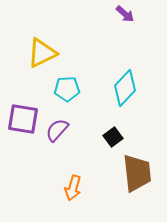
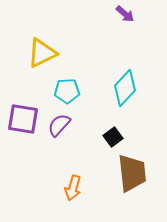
cyan pentagon: moved 2 px down
purple semicircle: moved 2 px right, 5 px up
brown trapezoid: moved 5 px left
